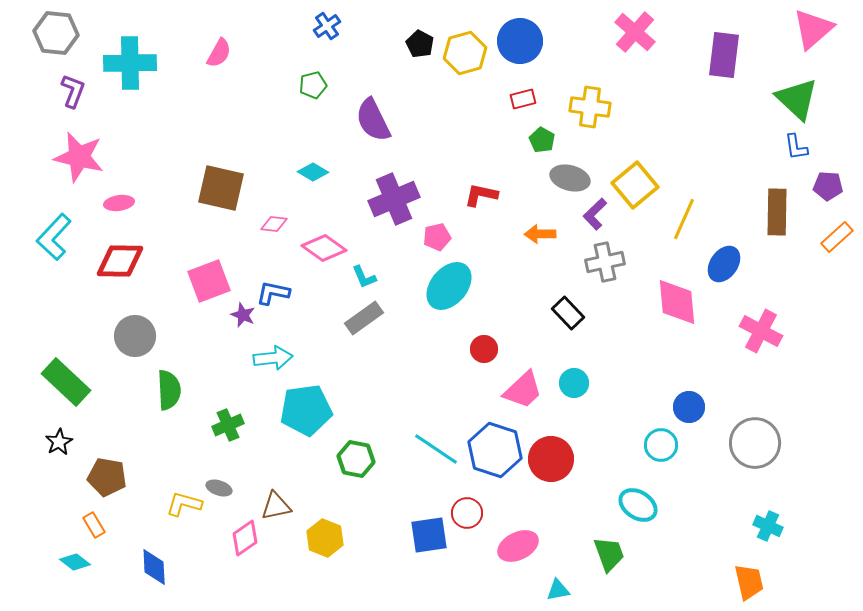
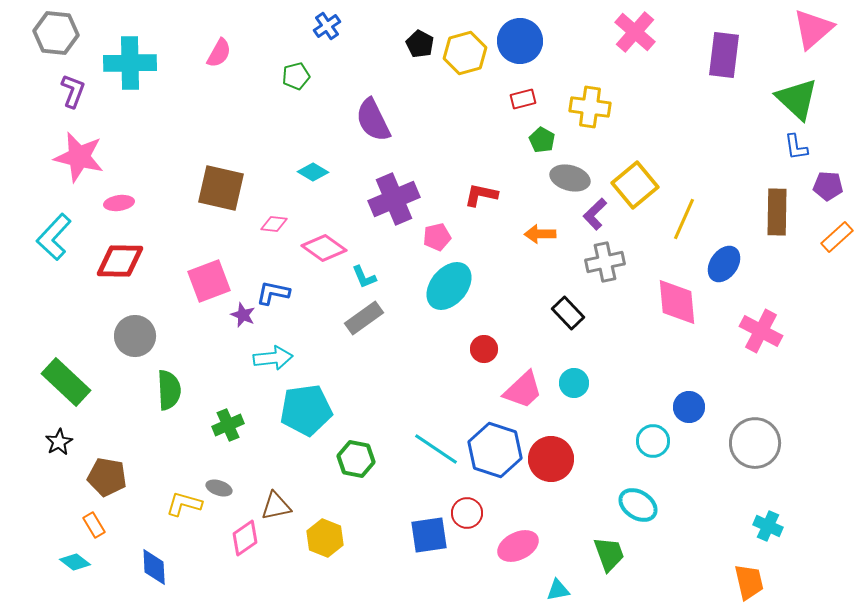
green pentagon at (313, 85): moved 17 px left, 9 px up
cyan circle at (661, 445): moved 8 px left, 4 px up
